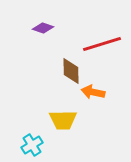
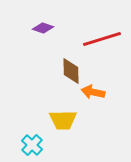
red line: moved 5 px up
cyan cross: rotated 15 degrees counterclockwise
